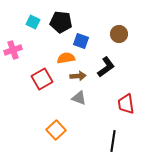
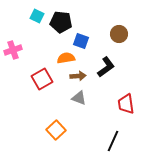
cyan square: moved 4 px right, 6 px up
black line: rotated 15 degrees clockwise
